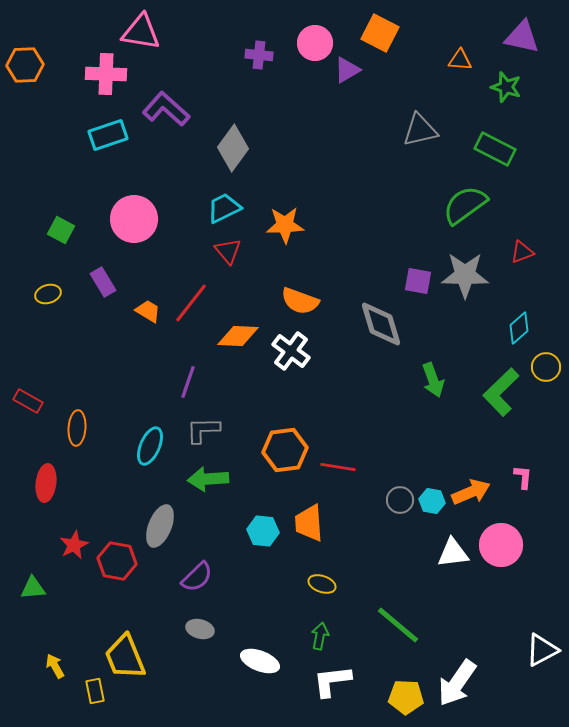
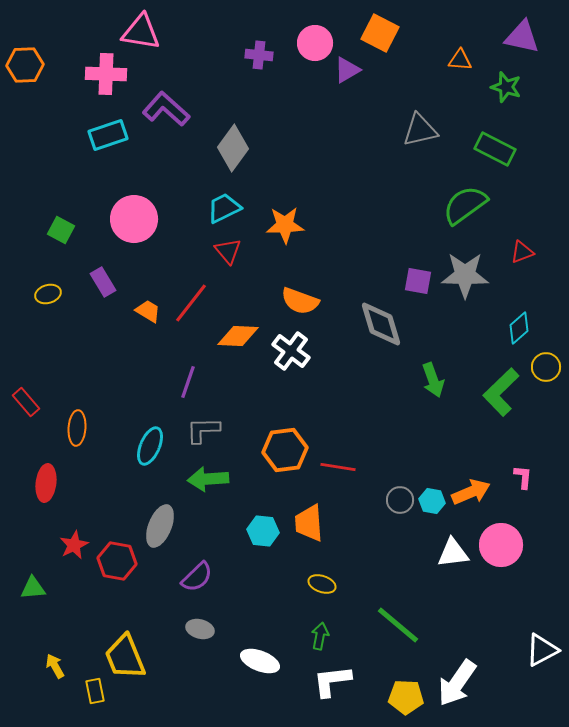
red rectangle at (28, 401): moved 2 px left, 1 px down; rotated 20 degrees clockwise
